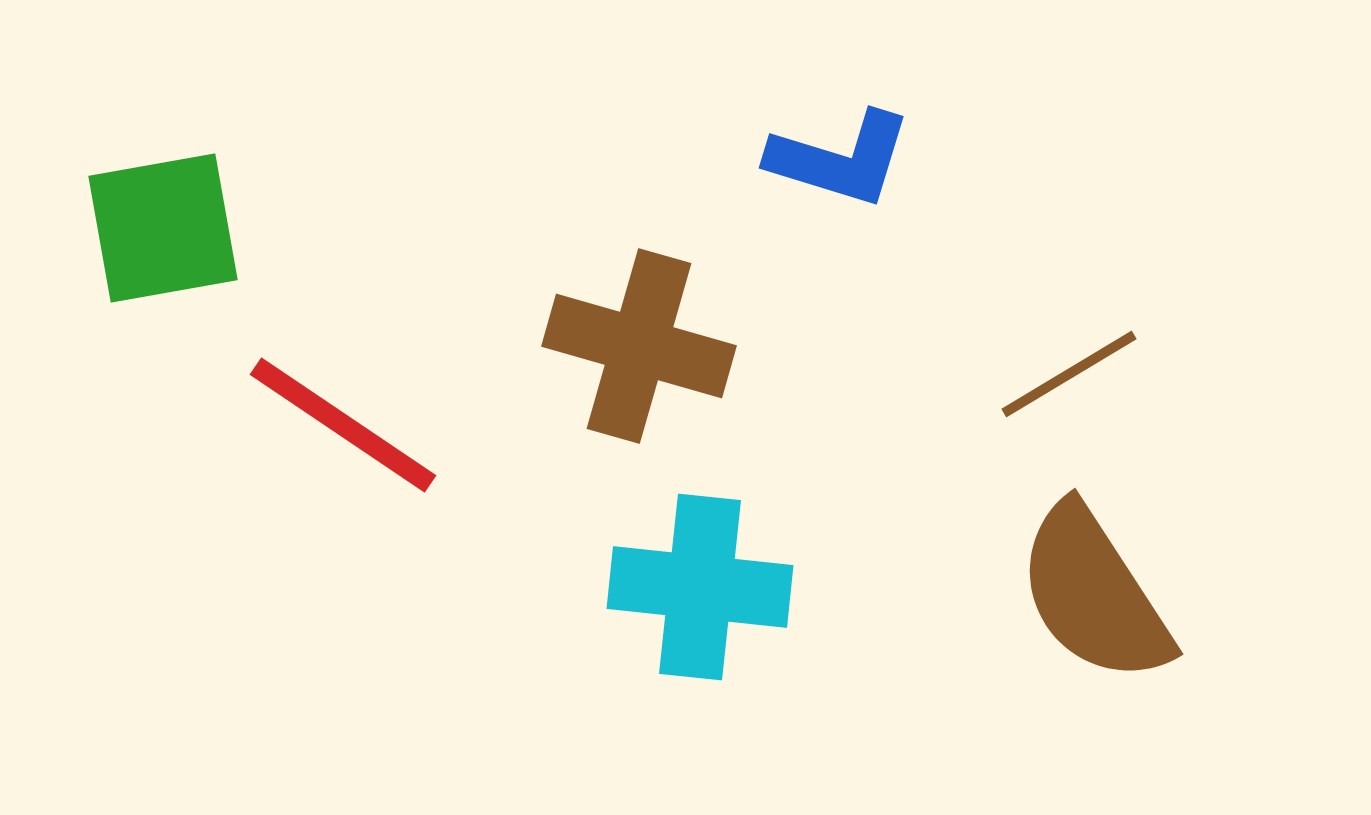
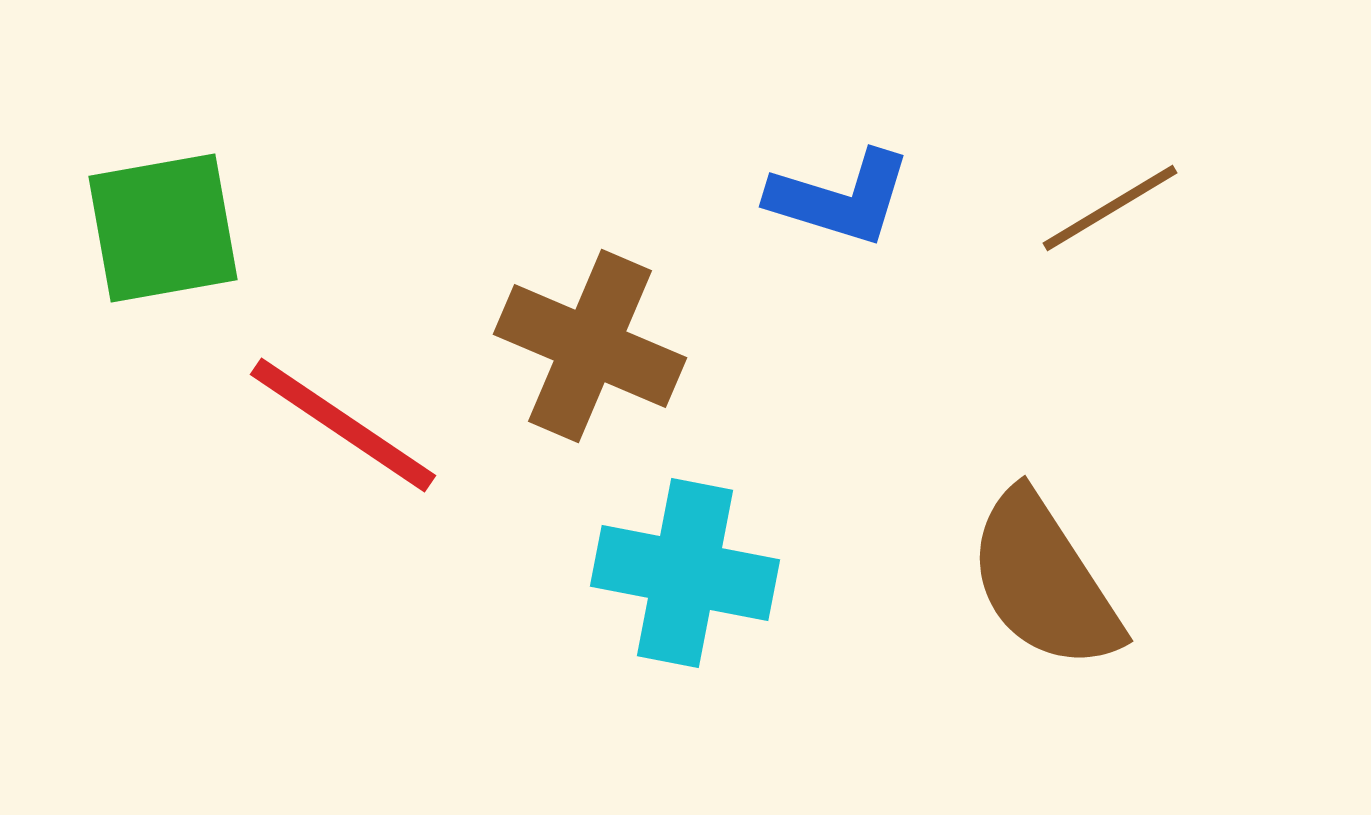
blue L-shape: moved 39 px down
brown cross: moved 49 px left; rotated 7 degrees clockwise
brown line: moved 41 px right, 166 px up
cyan cross: moved 15 px left, 14 px up; rotated 5 degrees clockwise
brown semicircle: moved 50 px left, 13 px up
